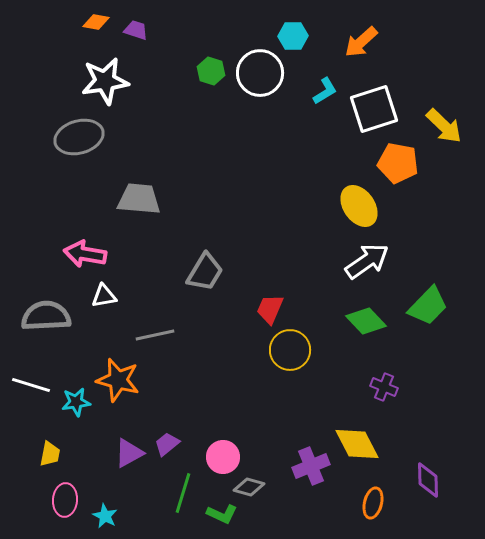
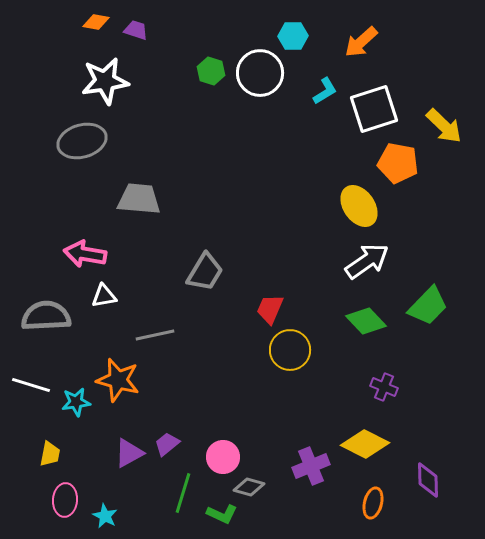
gray ellipse at (79, 137): moved 3 px right, 4 px down
yellow diamond at (357, 444): moved 8 px right; rotated 36 degrees counterclockwise
